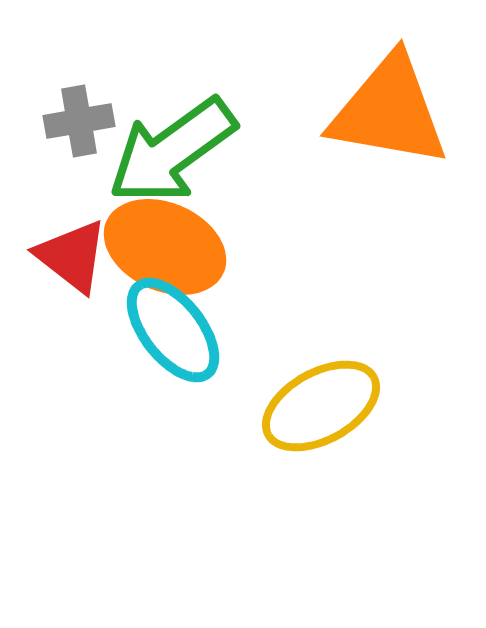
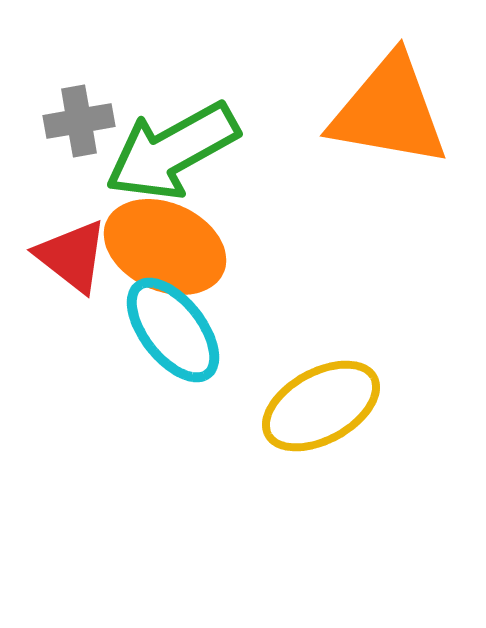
green arrow: rotated 7 degrees clockwise
